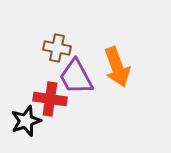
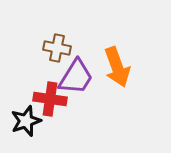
purple trapezoid: rotated 120 degrees counterclockwise
